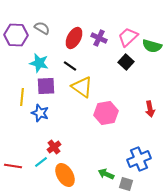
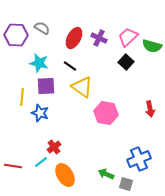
pink hexagon: rotated 20 degrees clockwise
